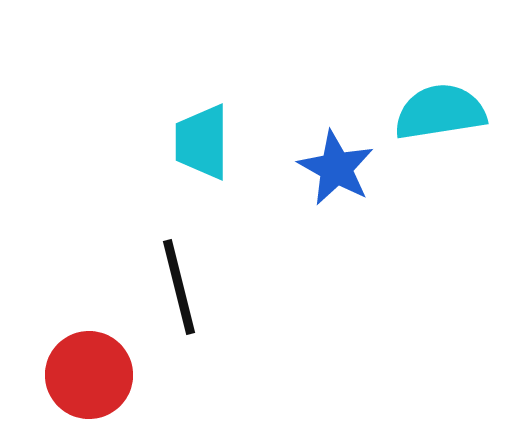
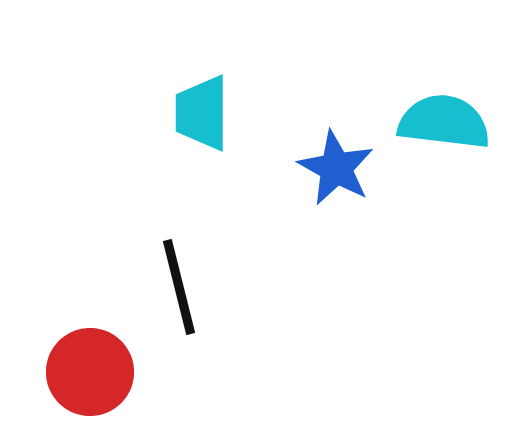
cyan semicircle: moved 4 px right, 10 px down; rotated 16 degrees clockwise
cyan trapezoid: moved 29 px up
red circle: moved 1 px right, 3 px up
